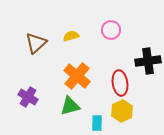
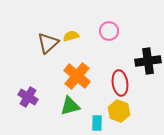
pink circle: moved 2 px left, 1 px down
brown triangle: moved 12 px right
yellow hexagon: moved 3 px left; rotated 15 degrees counterclockwise
